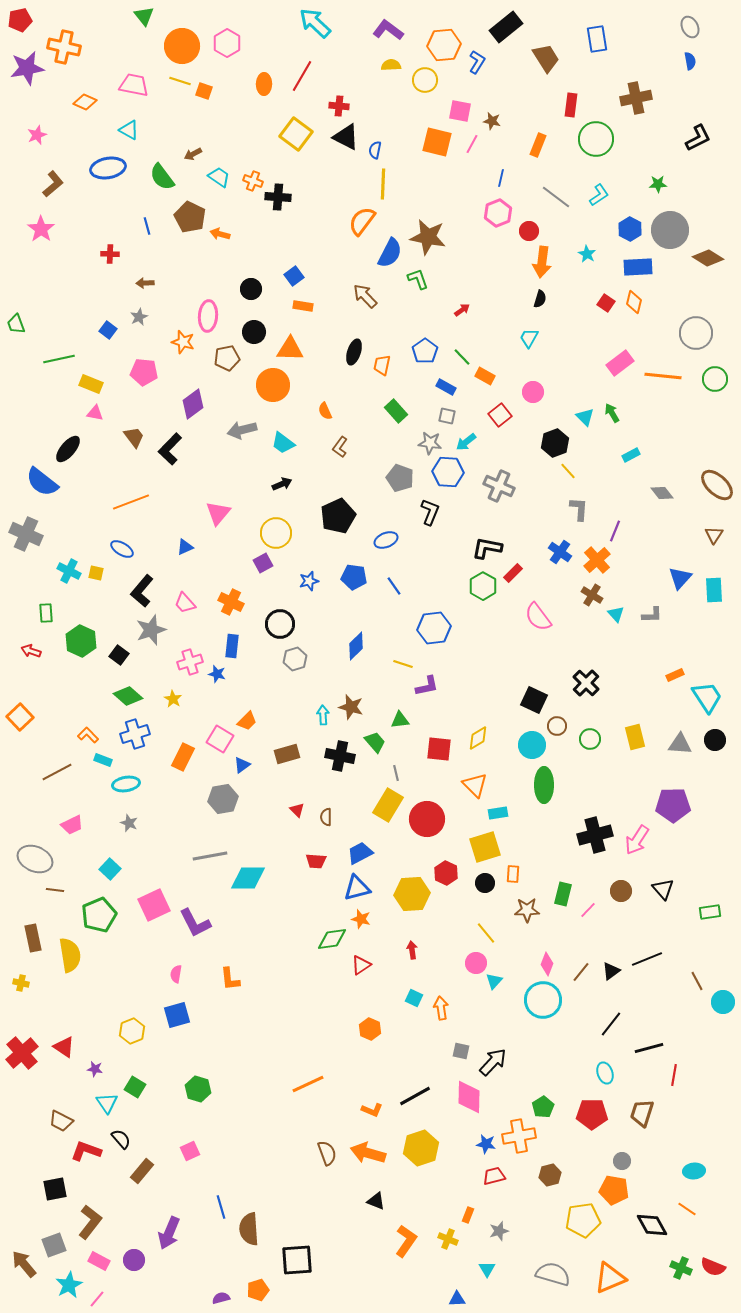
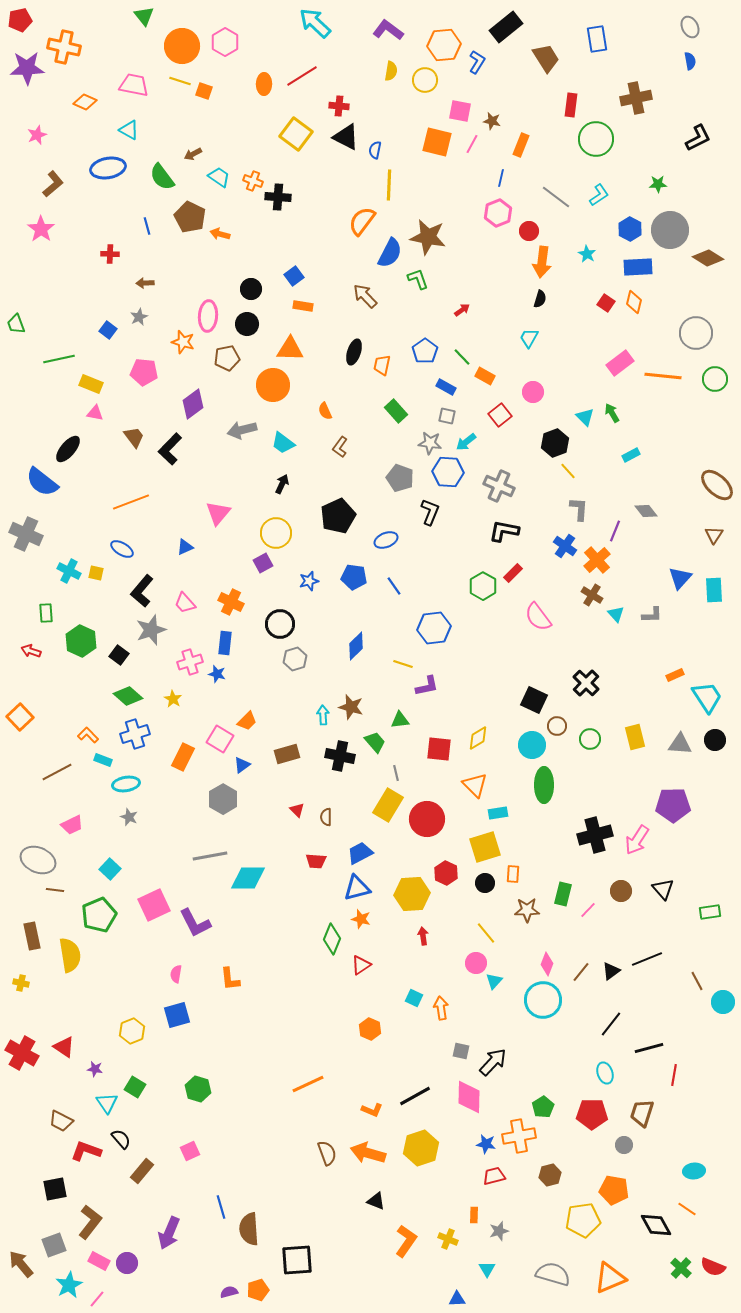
pink hexagon at (227, 43): moved 2 px left, 1 px up
yellow semicircle at (391, 65): moved 6 px down; rotated 102 degrees clockwise
purple star at (27, 68): rotated 8 degrees clockwise
red line at (302, 76): rotated 28 degrees clockwise
orange rectangle at (538, 145): moved 17 px left
yellow line at (383, 184): moved 6 px right, 1 px down
black circle at (254, 332): moved 7 px left, 8 px up
black arrow at (282, 484): rotated 42 degrees counterclockwise
gray diamond at (662, 493): moved 16 px left, 18 px down
black L-shape at (487, 548): moved 17 px right, 17 px up
blue cross at (560, 552): moved 5 px right, 6 px up
blue rectangle at (232, 646): moved 7 px left, 3 px up
gray hexagon at (223, 799): rotated 20 degrees counterclockwise
gray star at (129, 823): moved 6 px up
gray ellipse at (35, 859): moved 3 px right, 1 px down
brown rectangle at (33, 938): moved 1 px left, 2 px up
green diamond at (332, 939): rotated 60 degrees counterclockwise
red arrow at (412, 950): moved 11 px right, 14 px up
red cross at (22, 1053): rotated 20 degrees counterclockwise
gray circle at (622, 1161): moved 2 px right, 16 px up
orange rectangle at (468, 1215): moved 6 px right; rotated 21 degrees counterclockwise
black diamond at (652, 1225): moved 4 px right
purple circle at (134, 1260): moved 7 px left, 3 px down
brown arrow at (24, 1264): moved 3 px left
green cross at (681, 1268): rotated 20 degrees clockwise
purple semicircle at (221, 1298): moved 8 px right, 6 px up
